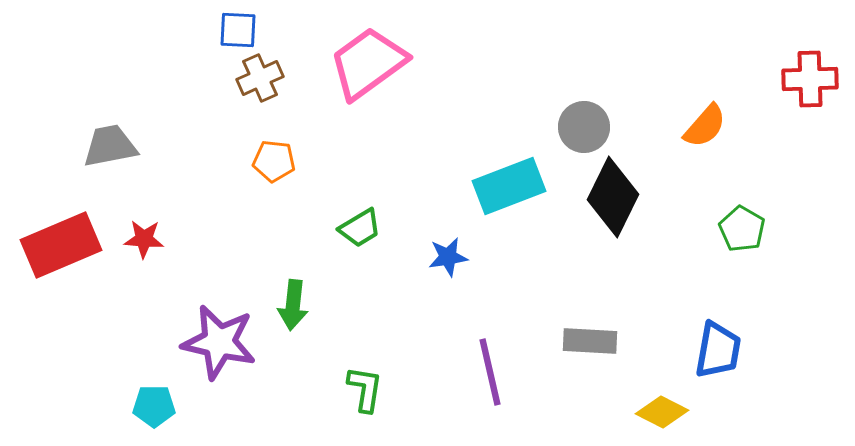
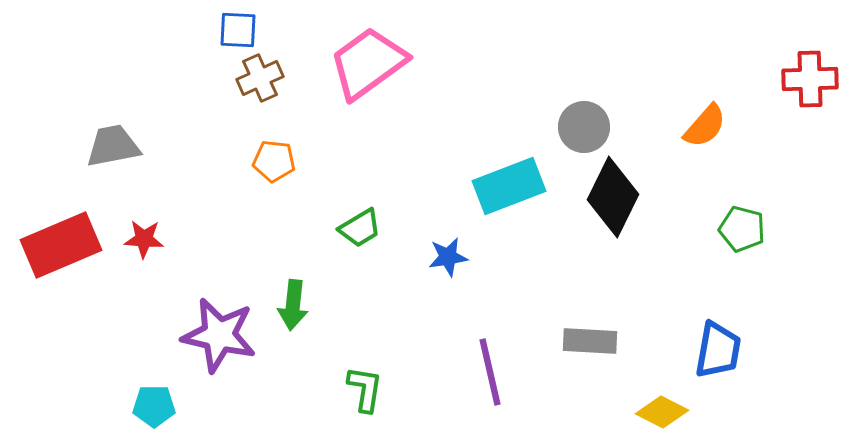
gray trapezoid: moved 3 px right
green pentagon: rotated 15 degrees counterclockwise
purple star: moved 7 px up
